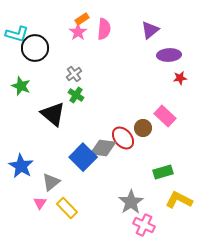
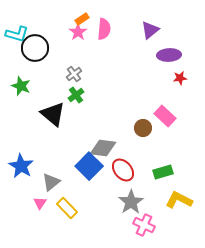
green cross: rotated 21 degrees clockwise
red ellipse: moved 32 px down
blue square: moved 6 px right, 9 px down
